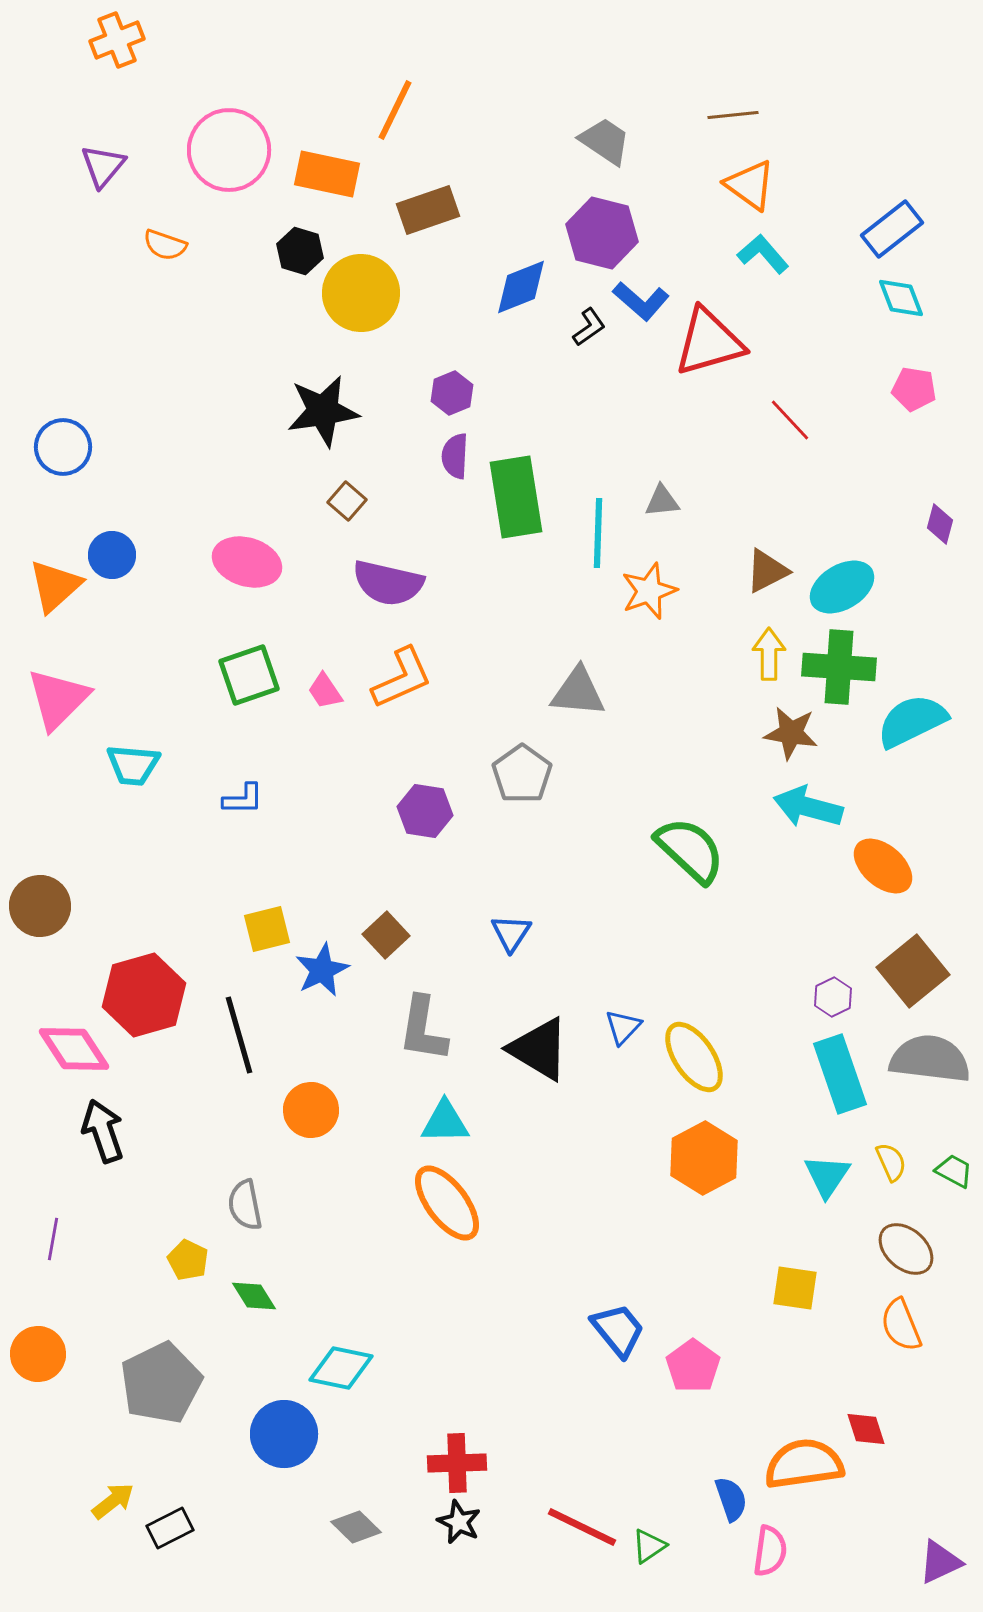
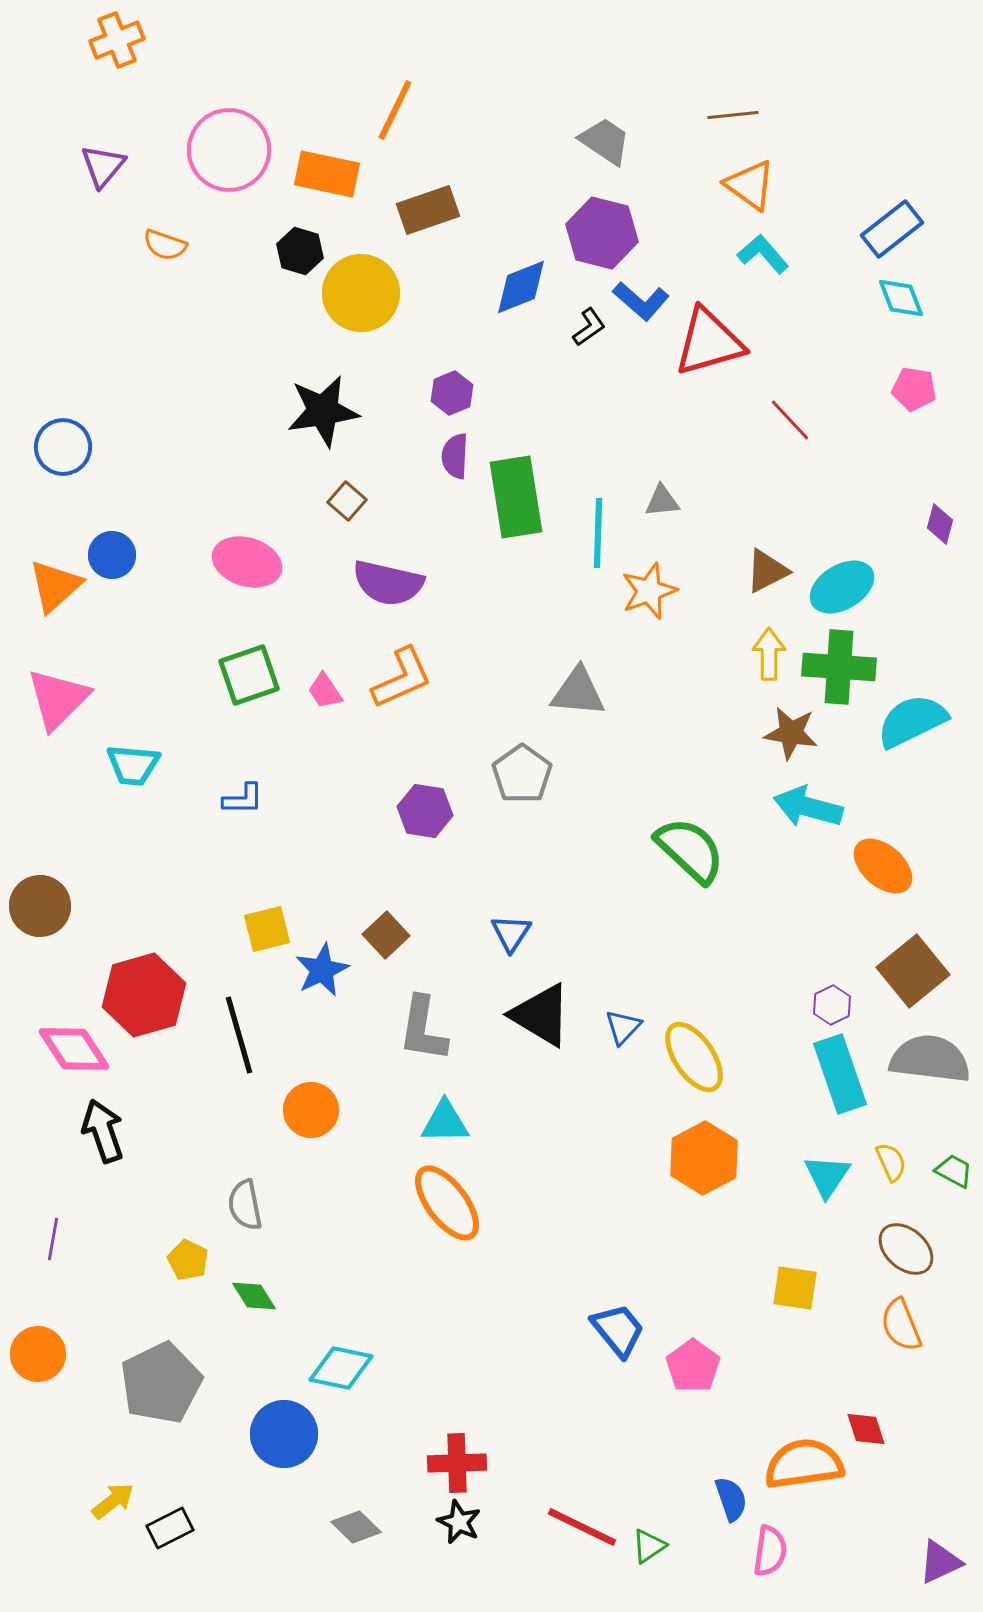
purple hexagon at (833, 997): moved 1 px left, 8 px down
black triangle at (539, 1049): moved 2 px right, 34 px up
